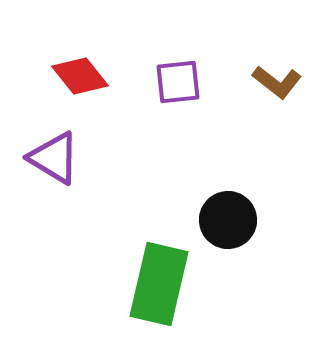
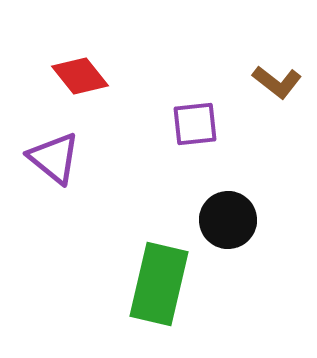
purple square: moved 17 px right, 42 px down
purple triangle: rotated 8 degrees clockwise
